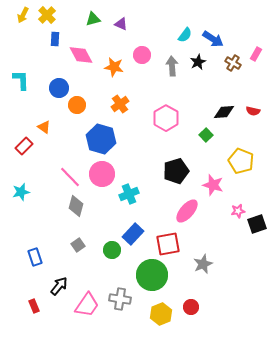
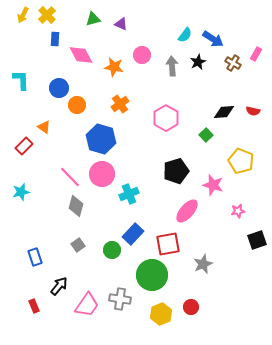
black square at (257, 224): moved 16 px down
